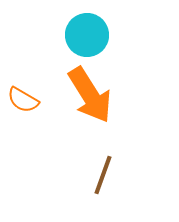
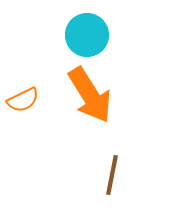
orange semicircle: rotated 56 degrees counterclockwise
brown line: moved 9 px right; rotated 9 degrees counterclockwise
